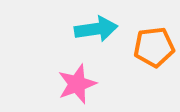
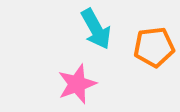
cyan arrow: rotated 69 degrees clockwise
